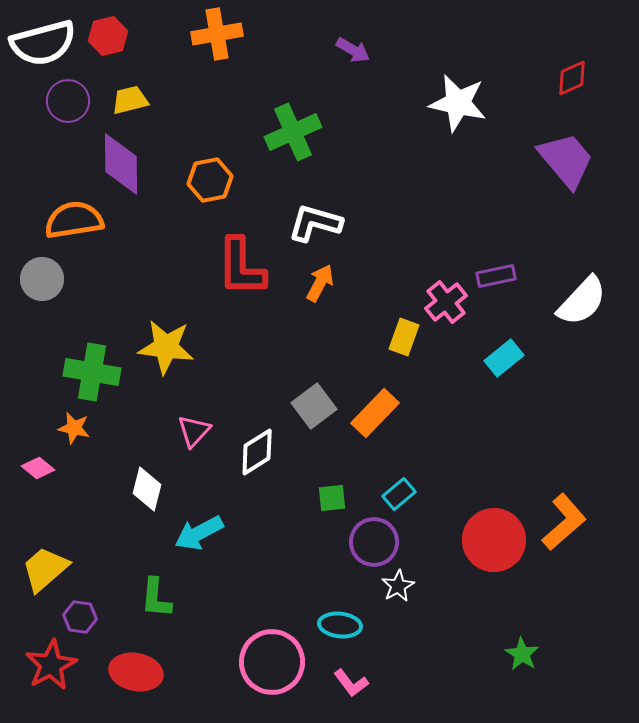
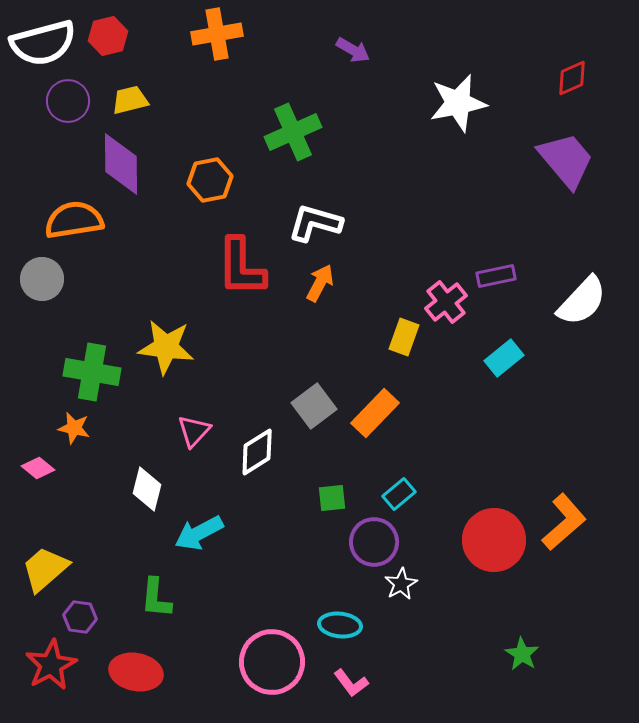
white star at (458, 103): rotated 24 degrees counterclockwise
white star at (398, 586): moved 3 px right, 2 px up
